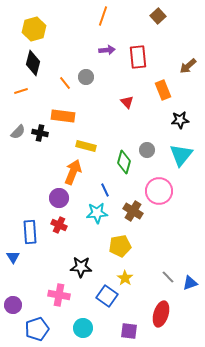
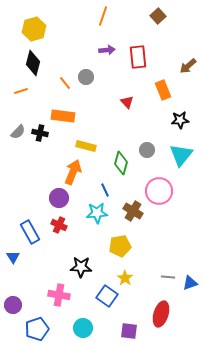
green diamond at (124, 162): moved 3 px left, 1 px down
blue rectangle at (30, 232): rotated 25 degrees counterclockwise
gray line at (168, 277): rotated 40 degrees counterclockwise
